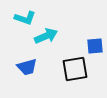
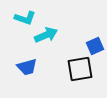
cyan arrow: moved 1 px up
blue square: rotated 18 degrees counterclockwise
black square: moved 5 px right
